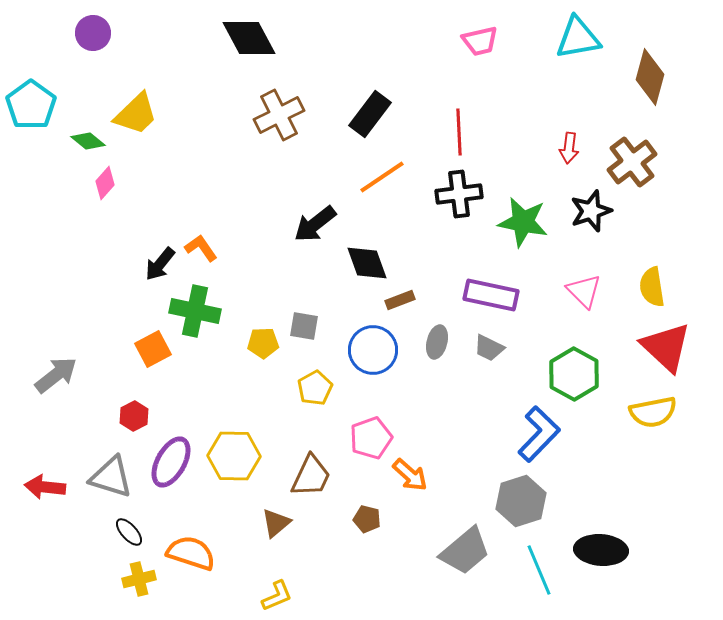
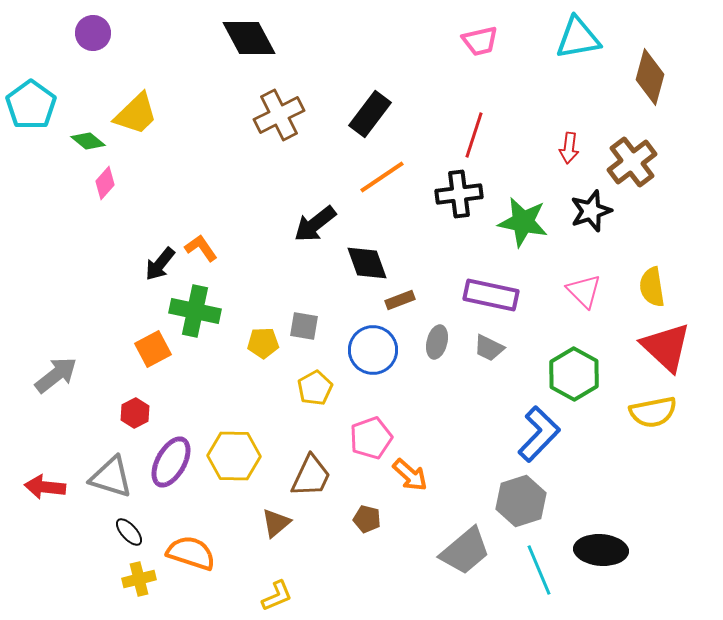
red line at (459, 132): moved 15 px right, 3 px down; rotated 21 degrees clockwise
red hexagon at (134, 416): moved 1 px right, 3 px up
